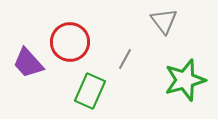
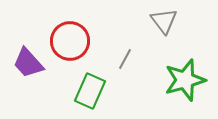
red circle: moved 1 px up
